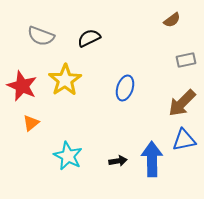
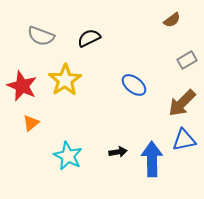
gray rectangle: moved 1 px right; rotated 18 degrees counterclockwise
blue ellipse: moved 9 px right, 3 px up; rotated 70 degrees counterclockwise
black arrow: moved 9 px up
